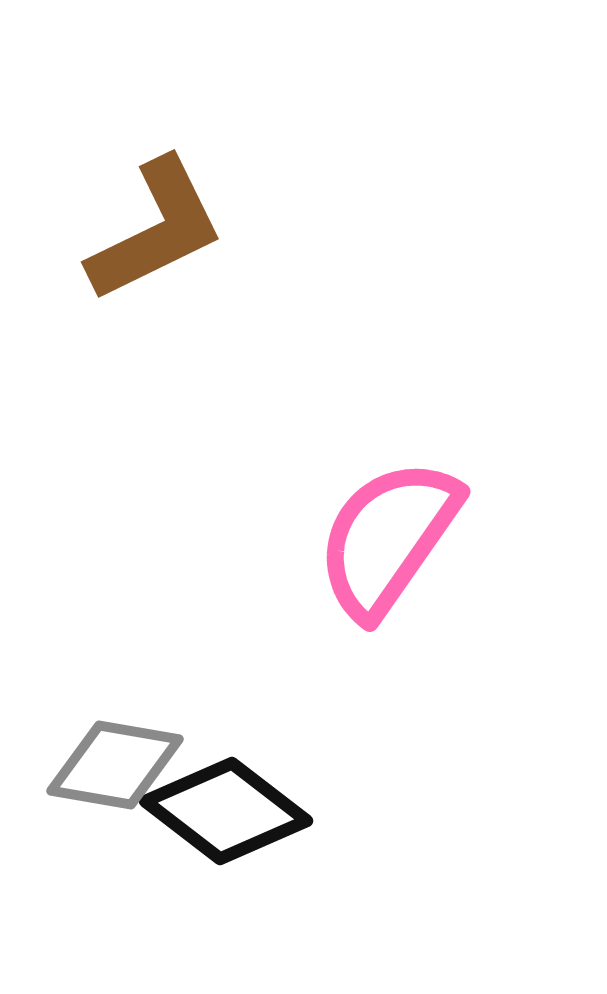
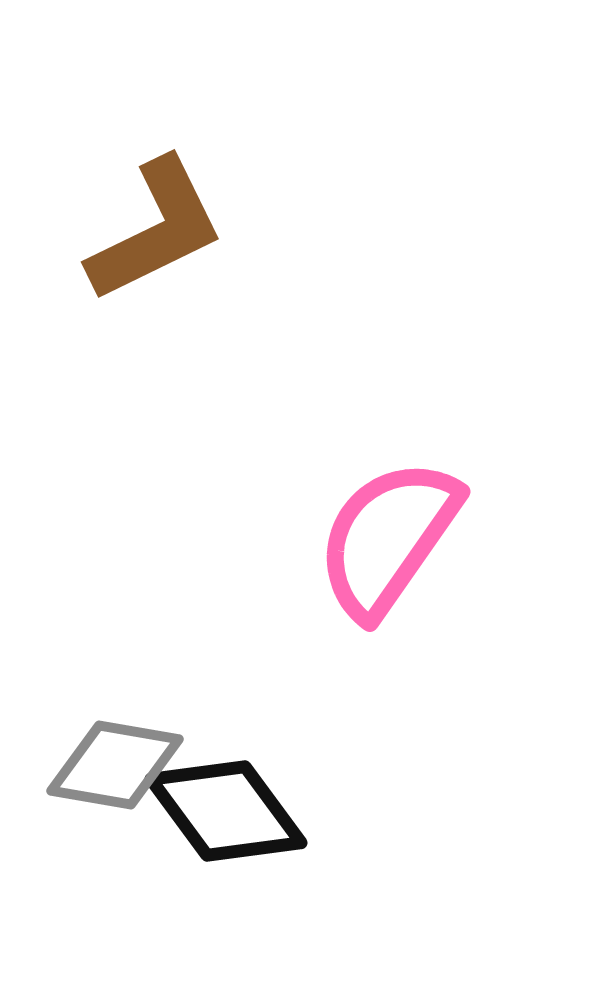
black diamond: rotated 16 degrees clockwise
